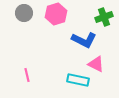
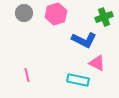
pink triangle: moved 1 px right, 1 px up
